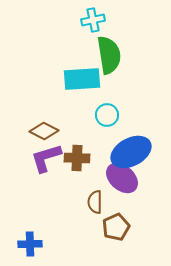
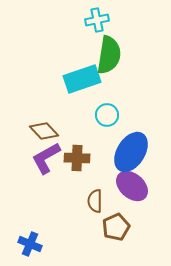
cyan cross: moved 4 px right
green semicircle: rotated 18 degrees clockwise
cyan rectangle: rotated 15 degrees counterclockwise
brown diamond: rotated 20 degrees clockwise
blue ellipse: rotated 30 degrees counterclockwise
purple L-shape: rotated 12 degrees counterclockwise
purple ellipse: moved 10 px right, 8 px down
brown semicircle: moved 1 px up
blue cross: rotated 25 degrees clockwise
